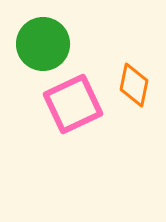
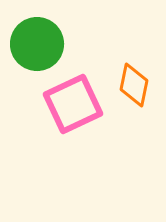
green circle: moved 6 px left
